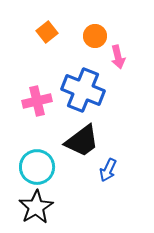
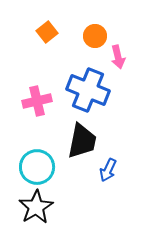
blue cross: moved 5 px right
black trapezoid: rotated 42 degrees counterclockwise
